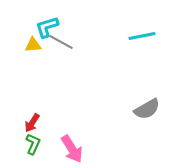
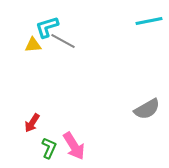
cyan line: moved 7 px right, 15 px up
gray line: moved 2 px right, 1 px up
green L-shape: moved 16 px right, 4 px down
pink arrow: moved 2 px right, 3 px up
